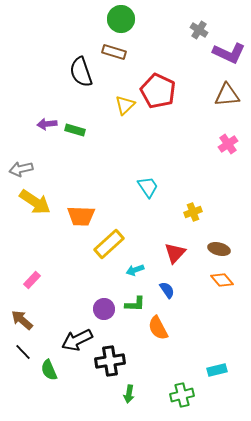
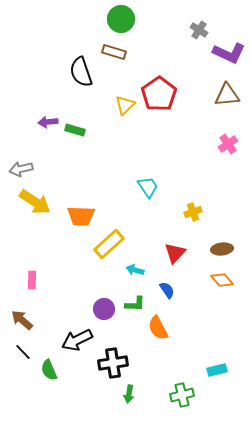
red pentagon: moved 1 px right, 3 px down; rotated 12 degrees clockwise
purple arrow: moved 1 px right, 2 px up
brown ellipse: moved 3 px right; rotated 20 degrees counterclockwise
cyan arrow: rotated 36 degrees clockwise
pink rectangle: rotated 42 degrees counterclockwise
black cross: moved 3 px right, 2 px down
